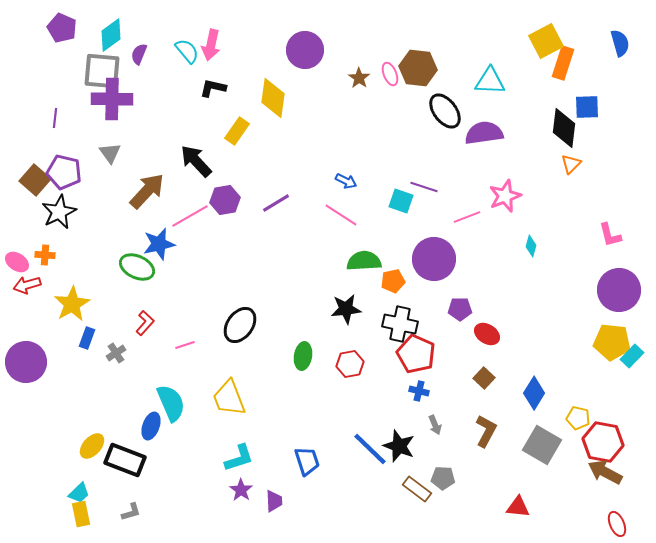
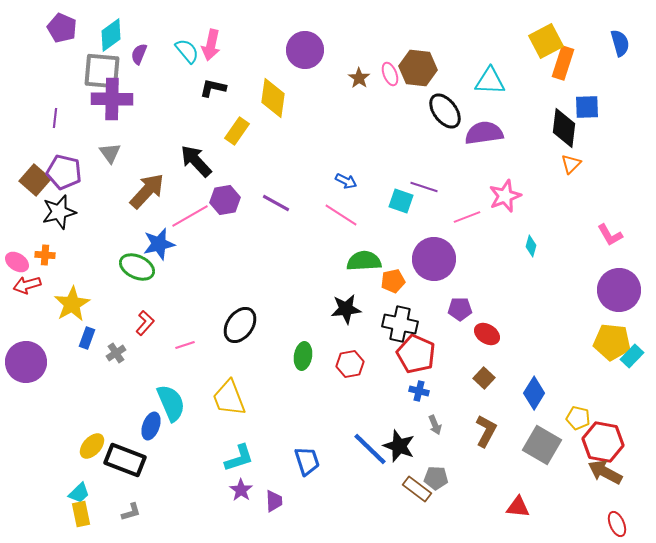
purple line at (276, 203): rotated 60 degrees clockwise
black star at (59, 212): rotated 12 degrees clockwise
pink L-shape at (610, 235): rotated 16 degrees counterclockwise
gray pentagon at (443, 478): moved 7 px left
